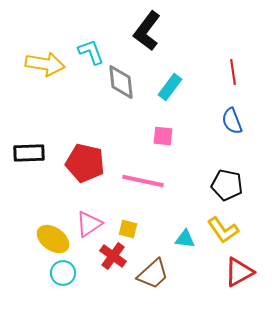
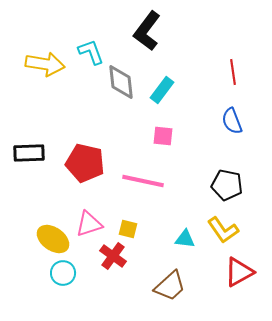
cyan rectangle: moved 8 px left, 3 px down
pink triangle: rotated 16 degrees clockwise
brown trapezoid: moved 17 px right, 12 px down
